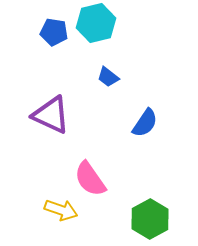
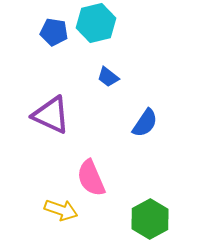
pink semicircle: moved 1 px right, 1 px up; rotated 12 degrees clockwise
